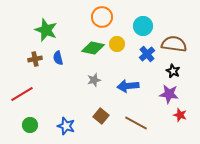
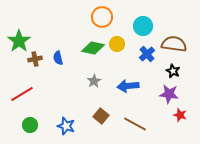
green star: moved 27 px left, 11 px down; rotated 15 degrees clockwise
gray star: moved 1 px down; rotated 16 degrees counterclockwise
brown line: moved 1 px left, 1 px down
